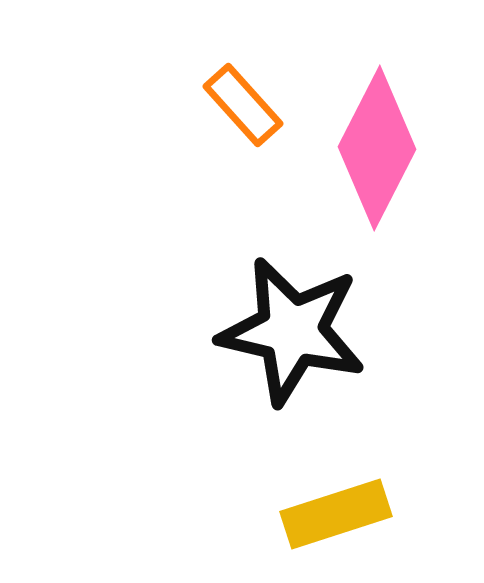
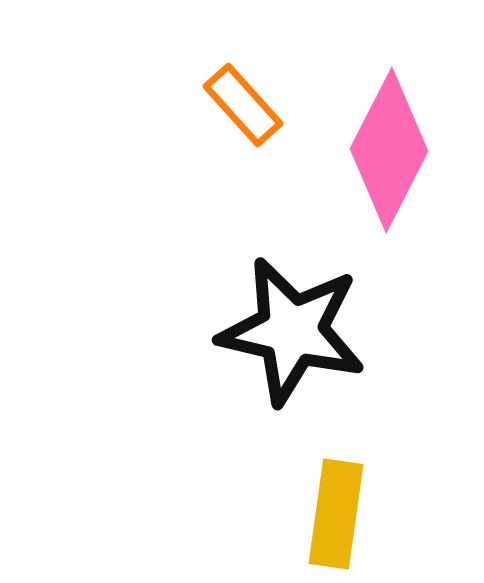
pink diamond: moved 12 px right, 2 px down
yellow rectangle: rotated 64 degrees counterclockwise
